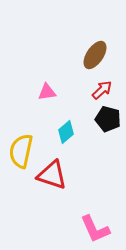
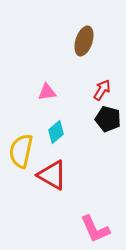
brown ellipse: moved 11 px left, 14 px up; rotated 16 degrees counterclockwise
red arrow: rotated 15 degrees counterclockwise
cyan diamond: moved 10 px left
red triangle: rotated 12 degrees clockwise
